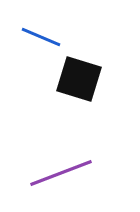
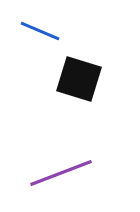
blue line: moved 1 px left, 6 px up
